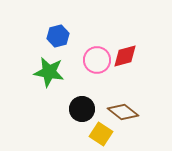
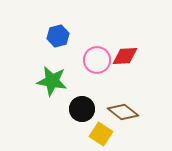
red diamond: rotated 12 degrees clockwise
green star: moved 3 px right, 9 px down
